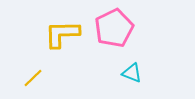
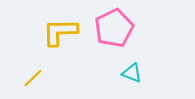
yellow L-shape: moved 2 px left, 2 px up
